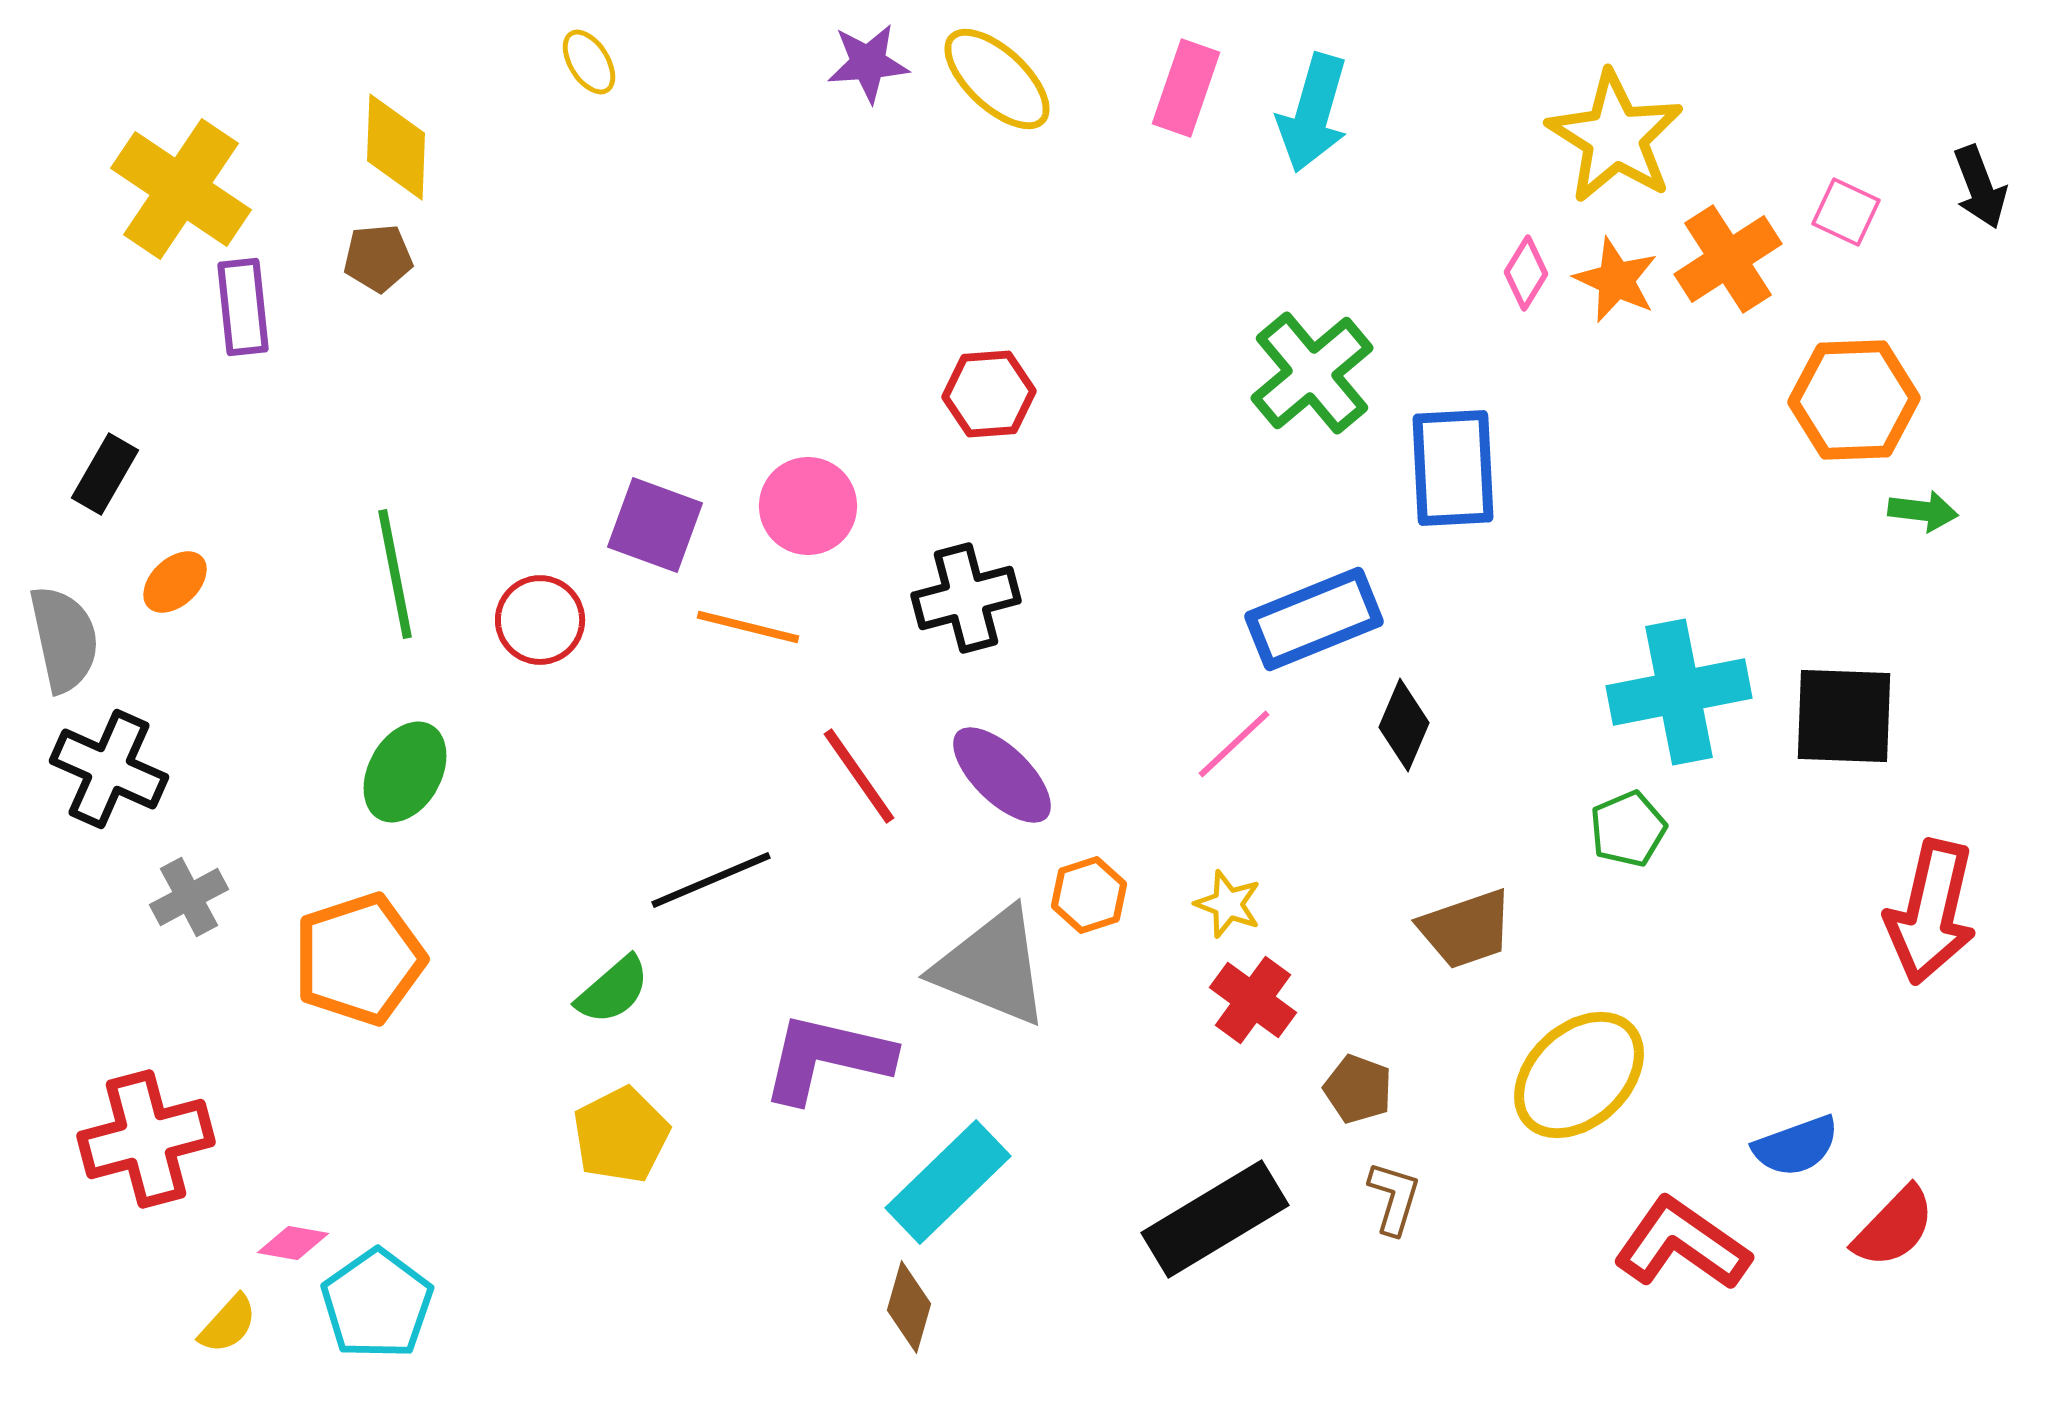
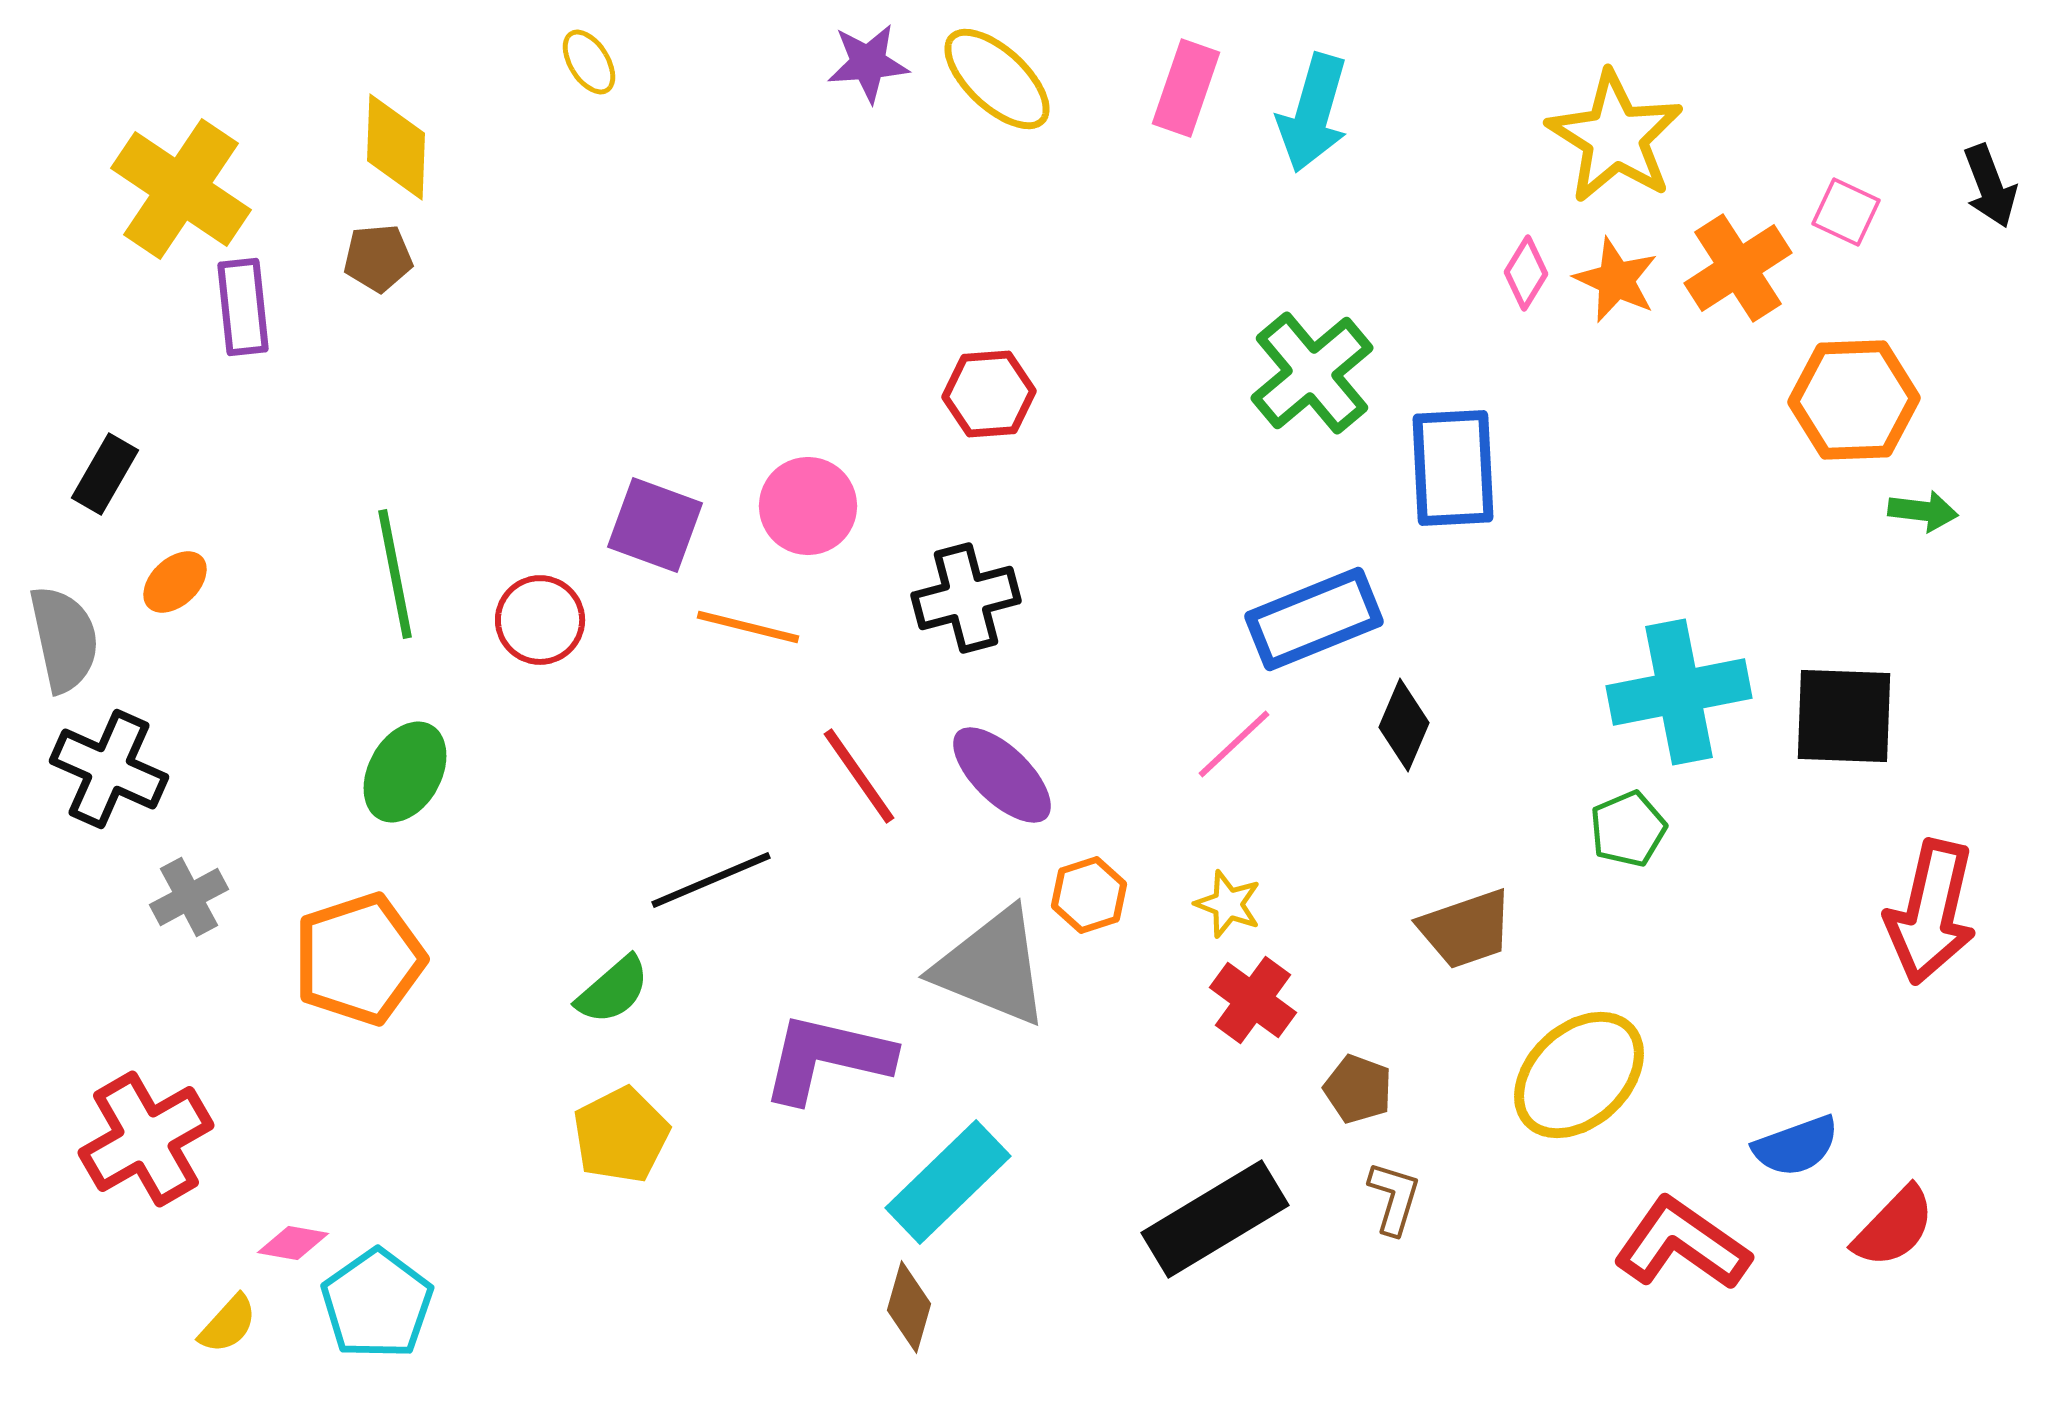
black arrow at (1980, 187): moved 10 px right, 1 px up
orange cross at (1728, 259): moved 10 px right, 9 px down
red cross at (146, 1139): rotated 15 degrees counterclockwise
